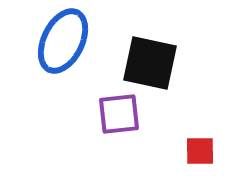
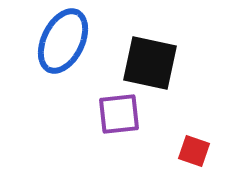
red square: moved 6 px left; rotated 20 degrees clockwise
